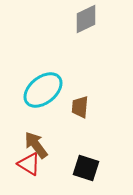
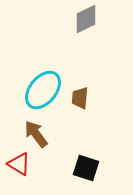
cyan ellipse: rotated 12 degrees counterclockwise
brown trapezoid: moved 9 px up
brown arrow: moved 11 px up
red triangle: moved 10 px left
